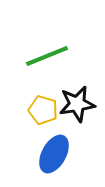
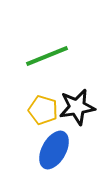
black star: moved 3 px down
blue ellipse: moved 4 px up
